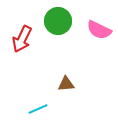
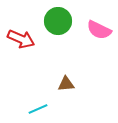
red arrow: moved 1 px left; rotated 92 degrees counterclockwise
